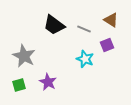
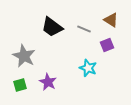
black trapezoid: moved 2 px left, 2 px down
cyan star: moved 3 px right, 9 px down
green square: moved 1 px right
